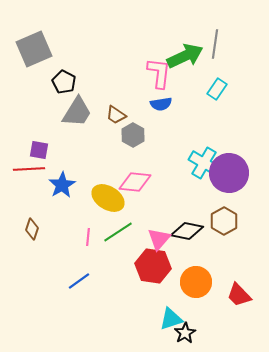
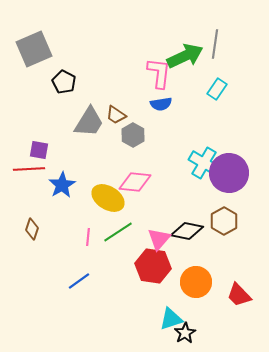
gray trapezoid: moved 12 px right, 10 px down
